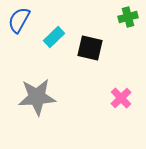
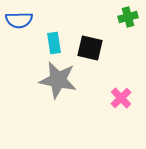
blue semicircle: rotated 120 degrees counterclockwise
cyan rectangle: moved 6 px down; rotated 55 degrees counterclockwise
gray star: moved 21 px right, 17 px up; rotated 15 degrees clockwise
